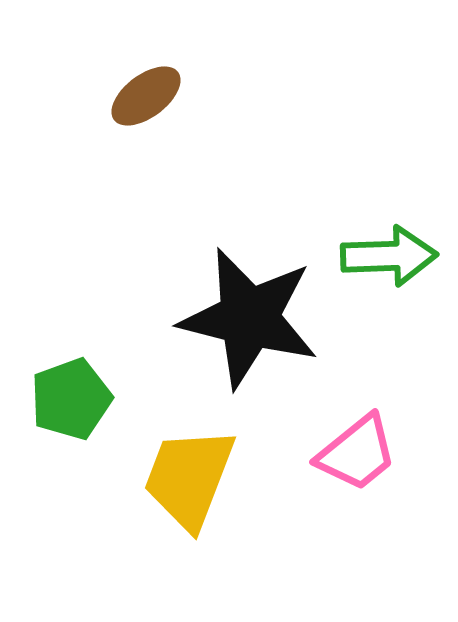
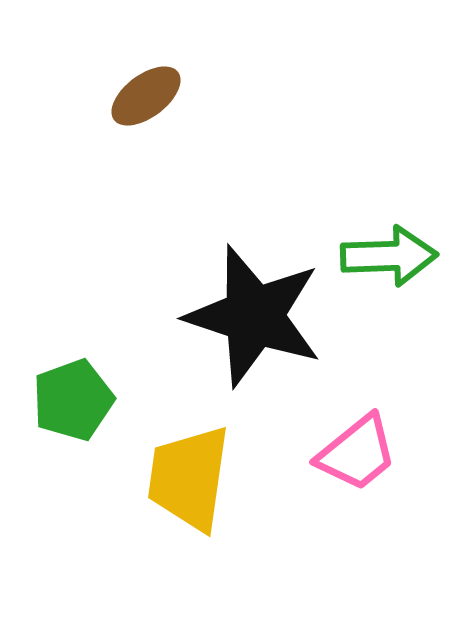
black star: moved 5 px right, 2 px up; rotated 4 degrees clockwise
green pentagon: moved 2 px right, 1 px down
yellow trapezoid: rotated 13 degrees counterclockwise
